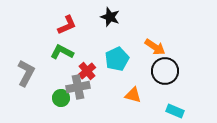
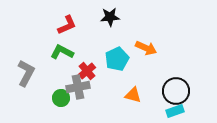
black star: rotated 24 degrees counterclockwise
orange arrow: moved 9 px left, 1 px down; rotated 10 degrees counterclockwise
black circle: moved 11 px right, 20 px down
cyan rectangle: rotated 42 degrees counterclockwise
